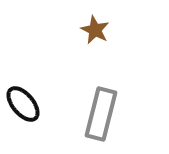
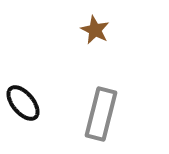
black ellipse: moved 1 px up
